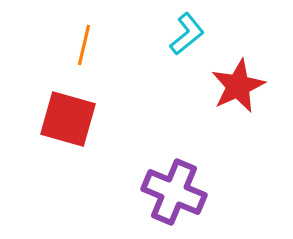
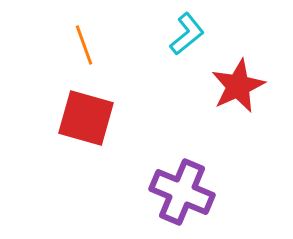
orange line: rotated 33 degrees counterclockwise
red square: moved 18 px right, 1 px up
purple cross: moved 8 px right
